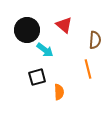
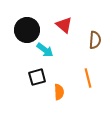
orange line: moved 9 px down
